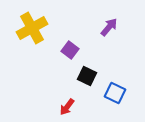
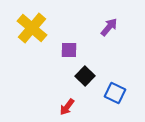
yellow cross: rotated 20 degrees counterclockwise
purple square: moved 1 px left; rotated 36 degrees counterclockwise
black square: moved 2 px left; rotated 18 degrees clockwise
